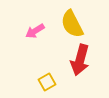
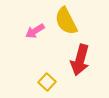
yellow semicircle: moved 6 px left, 3 px up
yellow square: rotated 18 degrees counterclockwise
